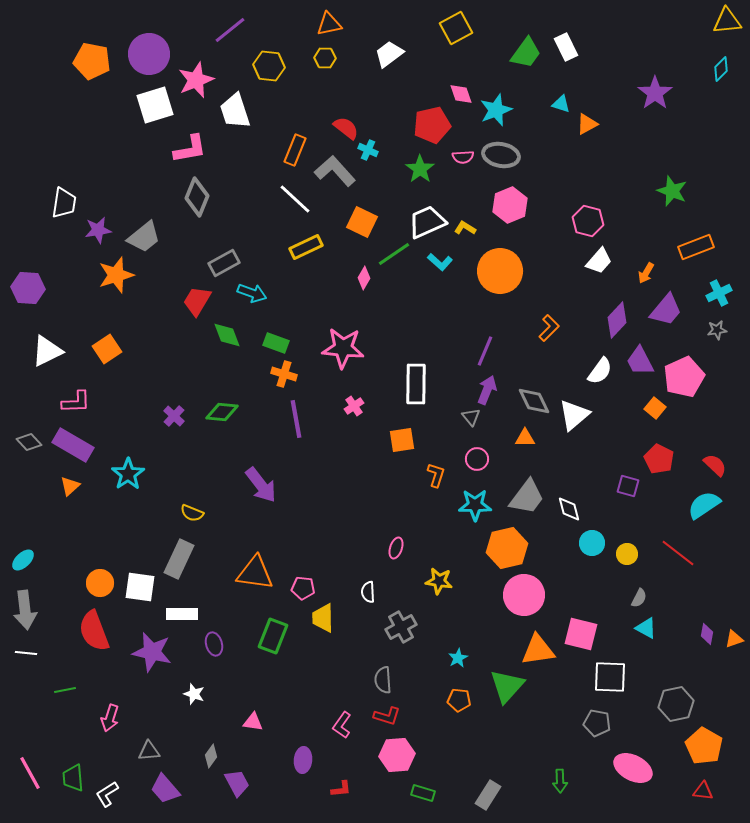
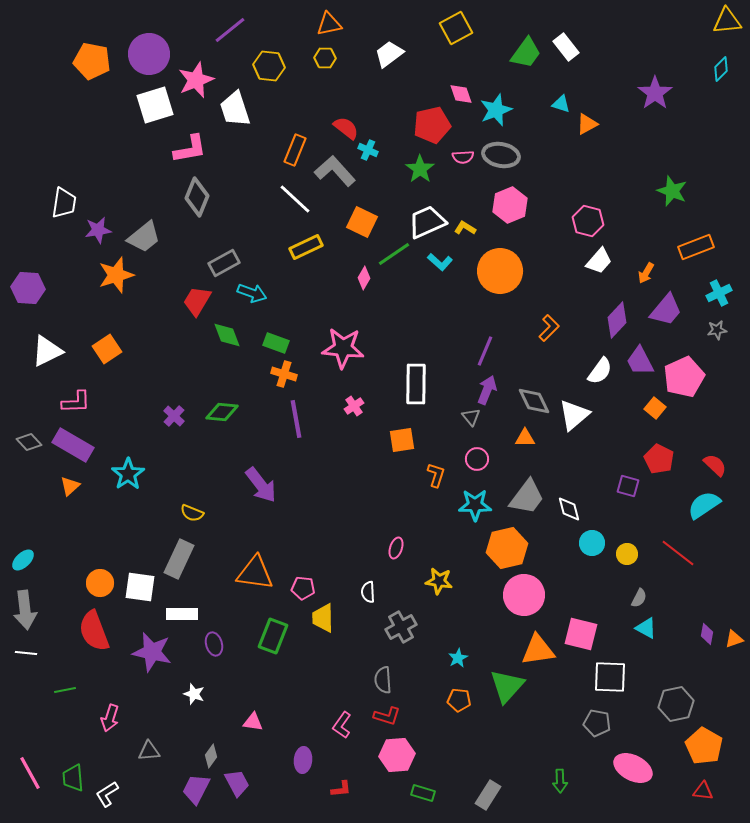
white rectangle at (566, 47): rotated 12 degrees counterclockwise
white trapezoid at (235, 111): moved 2 px up
purple trapezoid at (165, 789): moved 31 px right; rotated 68 degrees clockwise
